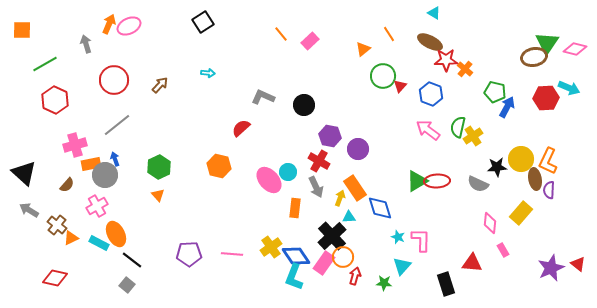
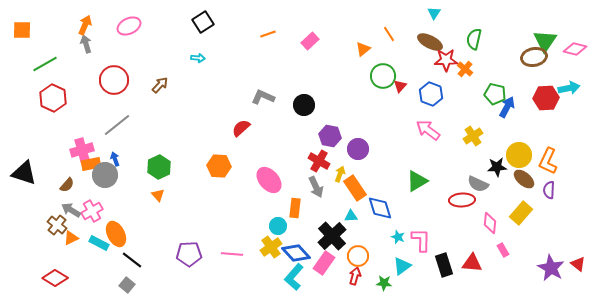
cyan triangle at (434, 13): rotated 32 degrees clockwise
orange arrow at (109, 24): moved 24 px left, 1 px down
orange line at (281, 34): moved 13 px left; rotated 70 degrees counterclockwise
green triangle at (547, 43): moved 2 px left, 2 px up
cyan arrow at (208, 73): moved 10 px left, 15 px up
cyan arrow at (569, 88): rotated 35 degrees counterclockwise
green pentagon at (495, 92): moved 2 px down
red hexagon at (55, 100): moved 2 px left, 2 px up
green semicircle at (458, 127): moved 16 px right, 88 px up
pink cross at (75, 145): moved 7 px right, 5 px down
yellow circle at (521, 159): moved 2 px left, 4 px up
orange hexagon at (219, 166): rotated 10 degrees counterclockwise
cyan circle at (288, 172): moved 10 px left, 54 px down
black triangle at (24, 173): rotated 24 degrees counterclockwise
brown ellipse at (535, 179): moved 11 px left; rotated 40 degrees counterclockwise
red ellipse at (437, 181): moved 25 px right, 19 px down
yellow arrow at (340, 198): moved 24 px up
pink cross at (97, 206): moved 5 px left, 5 px down
gray arrow at (29, 210): moved 42 px right
cyan triangle at (349, 217): moved 2 px right, 1 px up
blue diamond at (296, 256): moved 3 px up; rotated 8 degrees counterclockwise
orange circle at (343, 257): moved 15 px right, 1 px up
cyan triangle at (402, 266): rotated 12 degrees clockwise
purple star at (551, 268): rotated 20 degrees counterclockwise
cyan L-shape at (294, 277): rotated 20 degrees clockwise
red diamond at (55, 278): rotated 20 degrees clockwise
black rectangle at (446, 284): moved 2 px left, 19 px up
